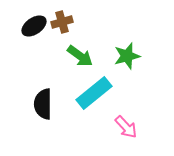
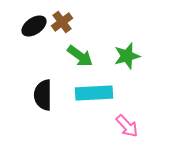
brown cross: rotated 20 degrees counterclockwise
cyan rectangle: rotated 36 degrees clockwise
black semicircle: moved 9 px up
pink arrow: moved 1 px right, 1 px up
